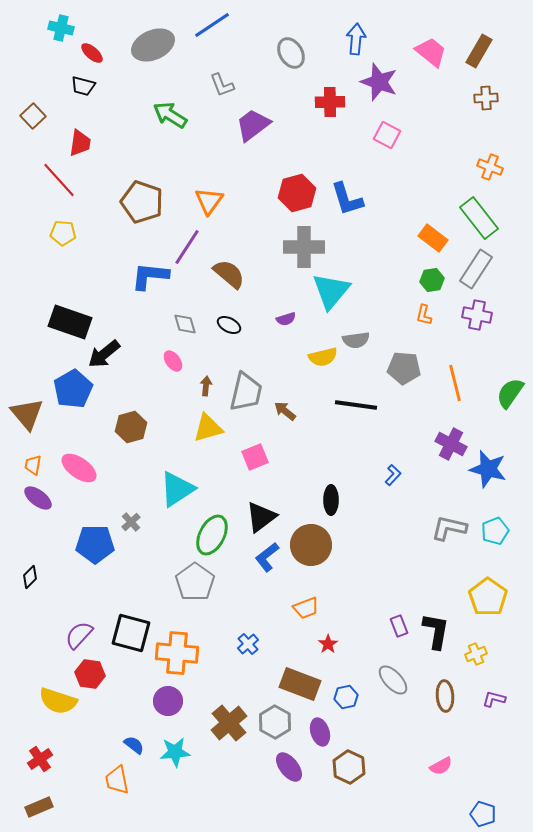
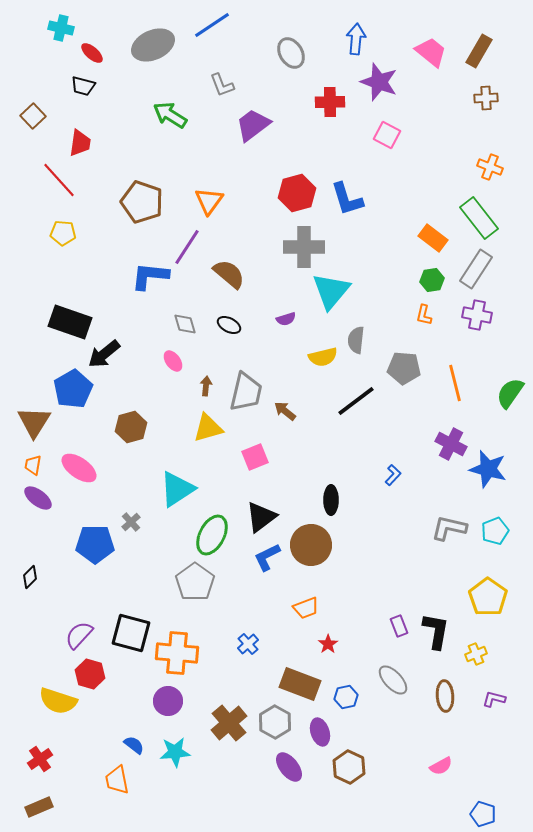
gray semicircle at (356, 340): rotated 104 degrees clockwise
black line at (356, 405): moved 4 px up; rotated 45 degrees counterclockwise
brown triangle at (27, 414): moved 7 px right, 8 px down; rotated 12 degrees clockwise
blue L-shape at (267, 557): rotated 12 degrees clockwise
red hexagon at (90, 674): rotated 8 degrees clockwise
